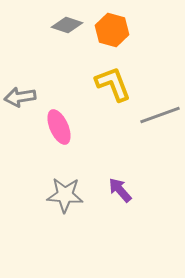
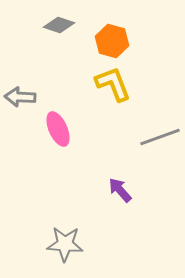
gray diamond: moved 8 px left
orange hexagon: moved 11 px down
gray arrow: rotated 12 degrees clockwise
gray line: moved 22 px down
pink ellipse: moved 1 px left, 2 px down
gray star: moved 49 px down
